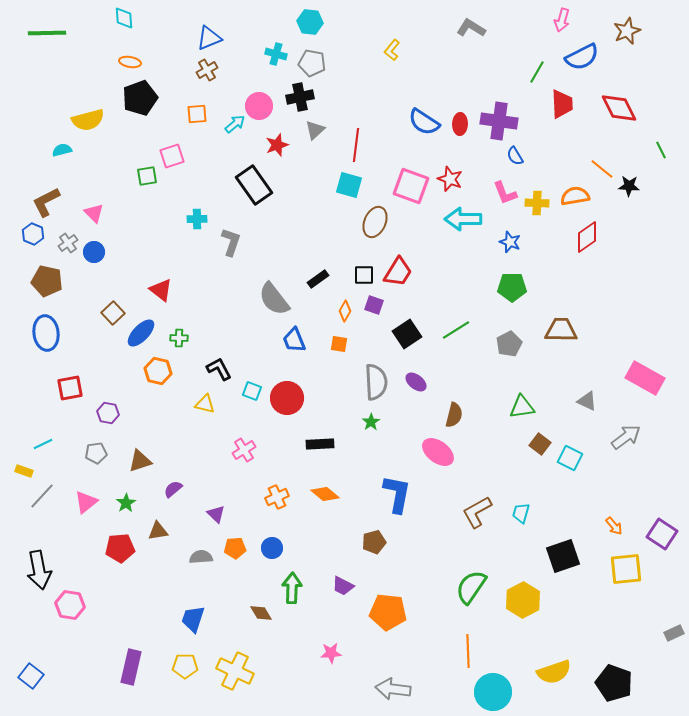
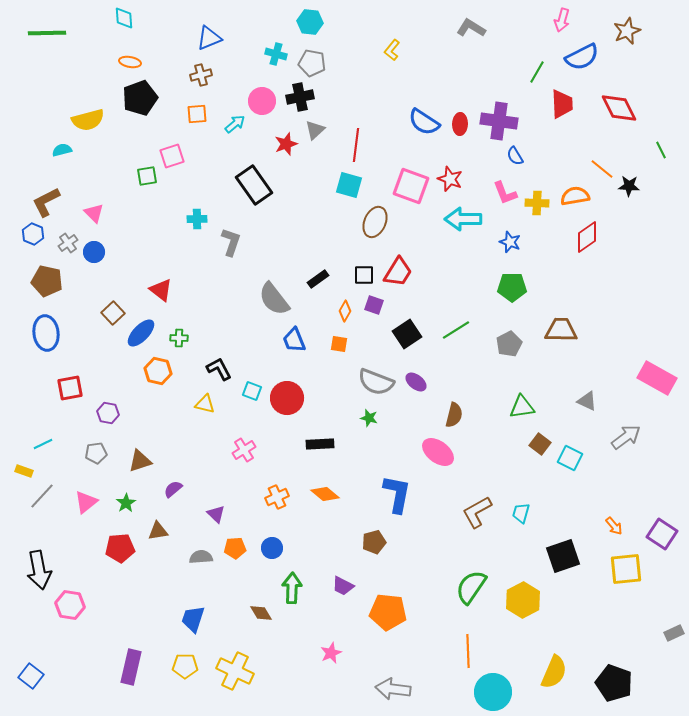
brown cross at (207, 70): moved 6 px left, 5 px down; rotated 15 degrees clockwise
pink circle at (259, 106): moved 3 px right, 5 px up
red star at (277, 145): moved 9 px right, 1 px up
pink rectangle at (645, 378): moved 12 px right
gray semicircle at (376, 382): rotated 114 degrees clockwise
green star at (371, 422): moved 2 px left, 4 px up; rotated 24 degrees counterclockwise
pink star at (331, 653): rotated 20 degrees counterclockwise
yellow semicircle at (554, 672): rotated 48 degrees counterclockwise
